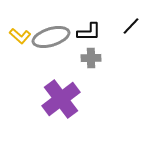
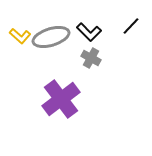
black L-shape: rotated 45 degrees clockwise
gray cross: rotated 30 degrees clockwise
